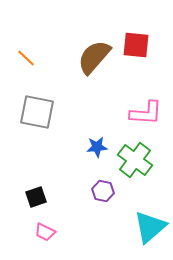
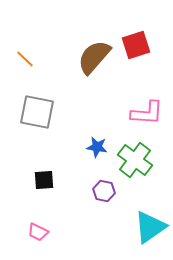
red square: rotated 24 degrees counterclockwise
orange line: moved 1 px left, 1 px down
pink L-shape: moved 1 px right
blue star: rotated 15 degrees clockwise
purple hexagon: moved 1 px right
black square: moved 8 px right, 17 px up; rotated 15 degrees clockwise
cyan triangle: rotated 6 degrees clockwise
pink trapezoid: moved 7 px left
